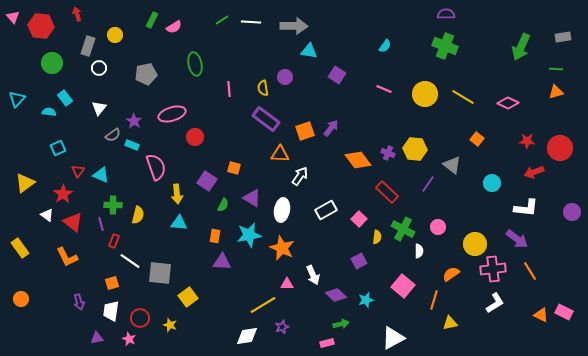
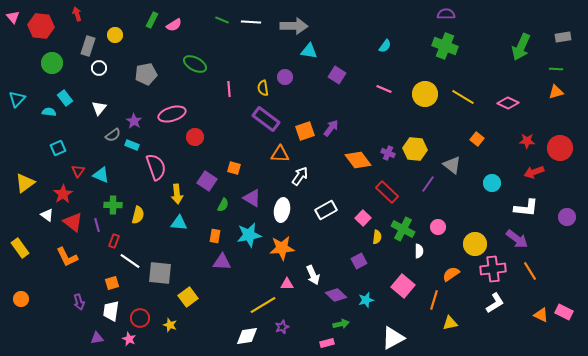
green line at (222, 20): rotated 56 degrees clockwise
pink semicircle at (174, 27): moved 2 px up
green ellipse at (195, 64): rotated 50 degrees counterclockwise
purple circle at (572, 212): moved 5 px left, 5 px down
pink square at (359, 219): moved 4 px right, 1 px up
purple line at (101, 224): moved 4 px left, 1 px down
orange star at (282, 248): rotated 30 degrees counterclockwise
